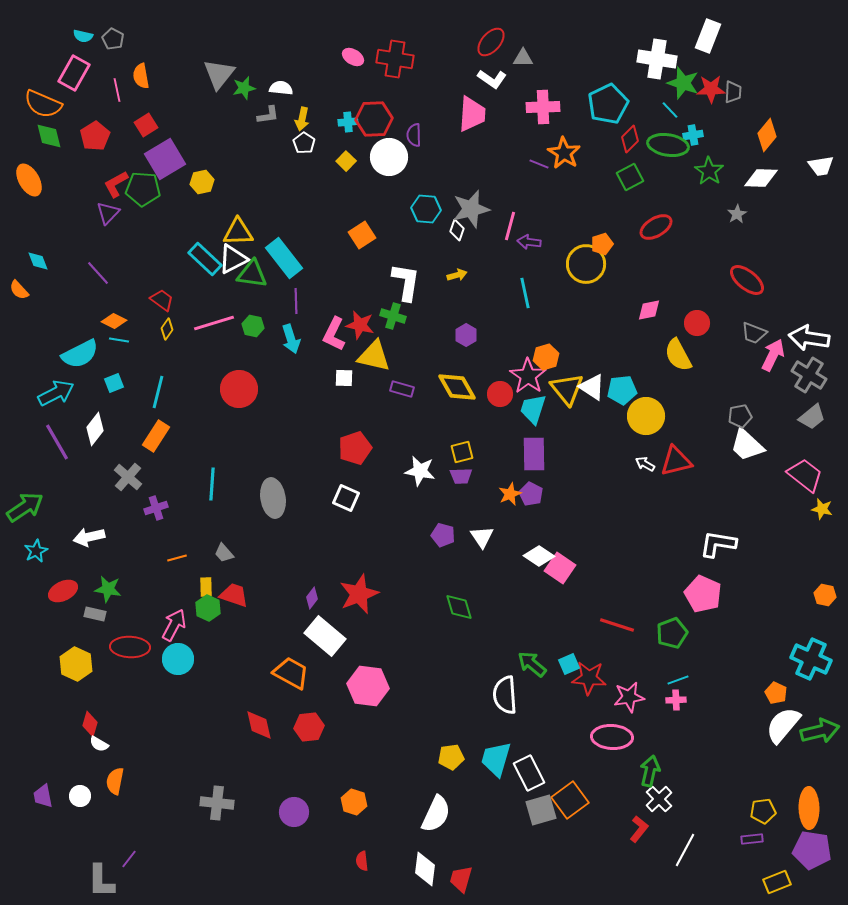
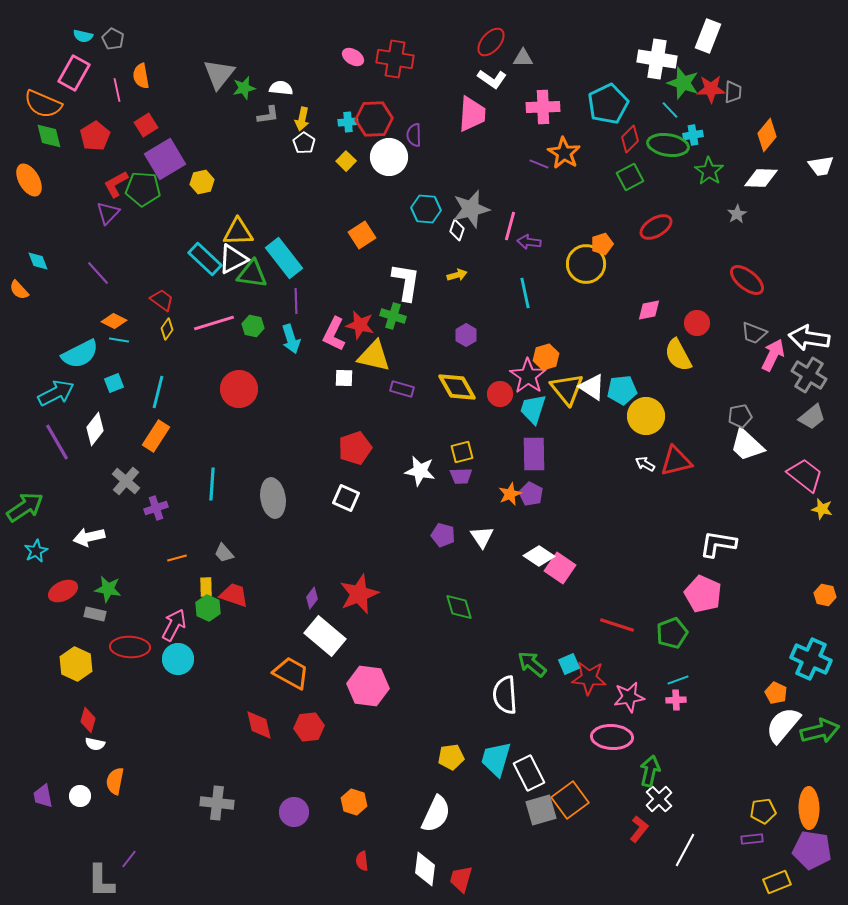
gray cross at (128, 477): moved 2 px left, 4 px down
red diamond at (90, 724): moved 2 px left, 4 px up
white semicircle at (99, 744): moved 4 px left; rotated 18 degrees counterclockwise
